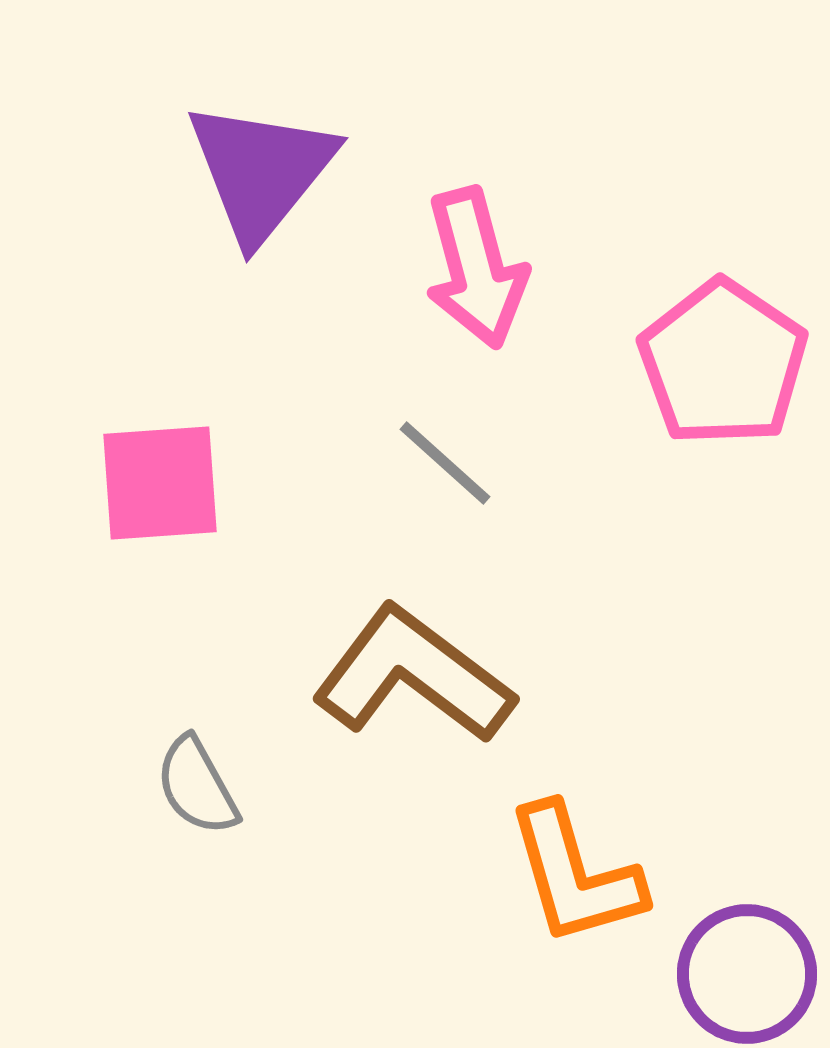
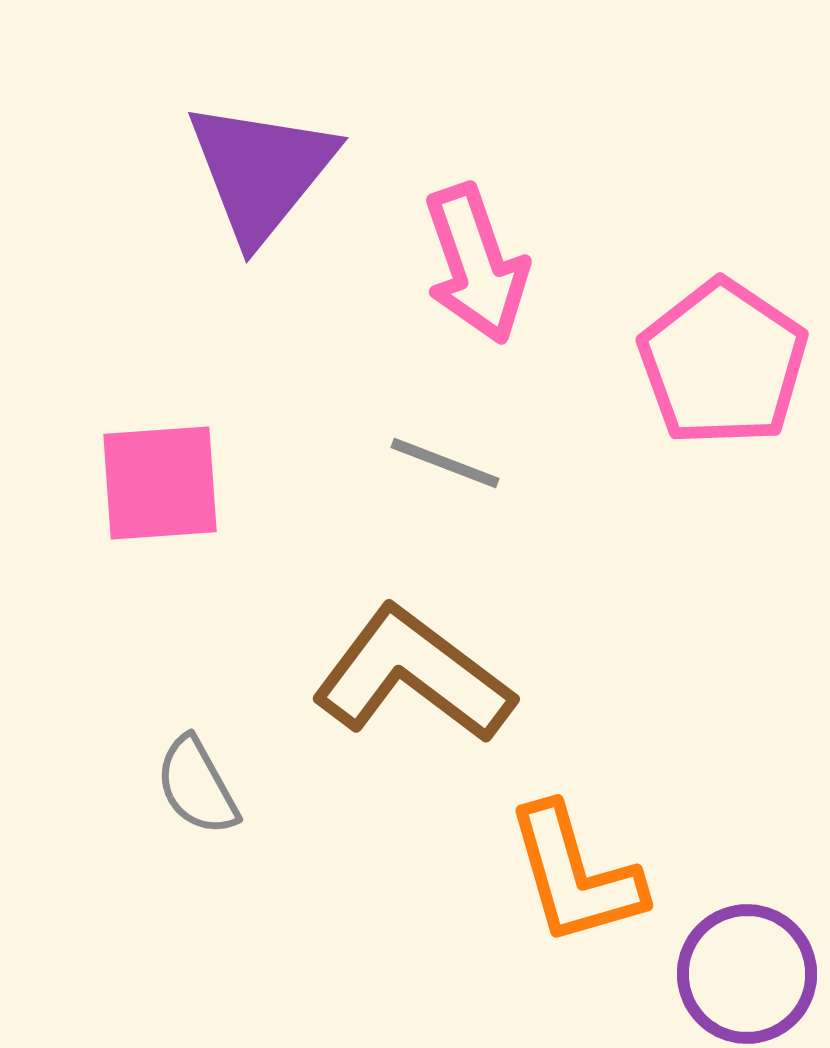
pink arrow: moved 4 px up; rotated 4 degrees counterclockwise
gray line: rotated 21 degrees counterclockwise
